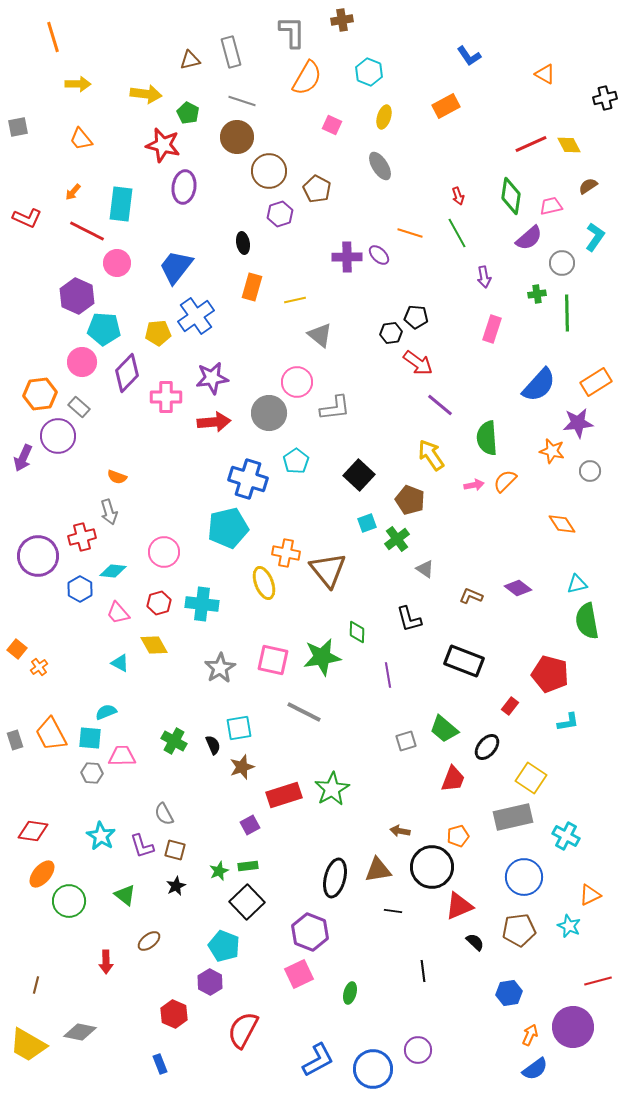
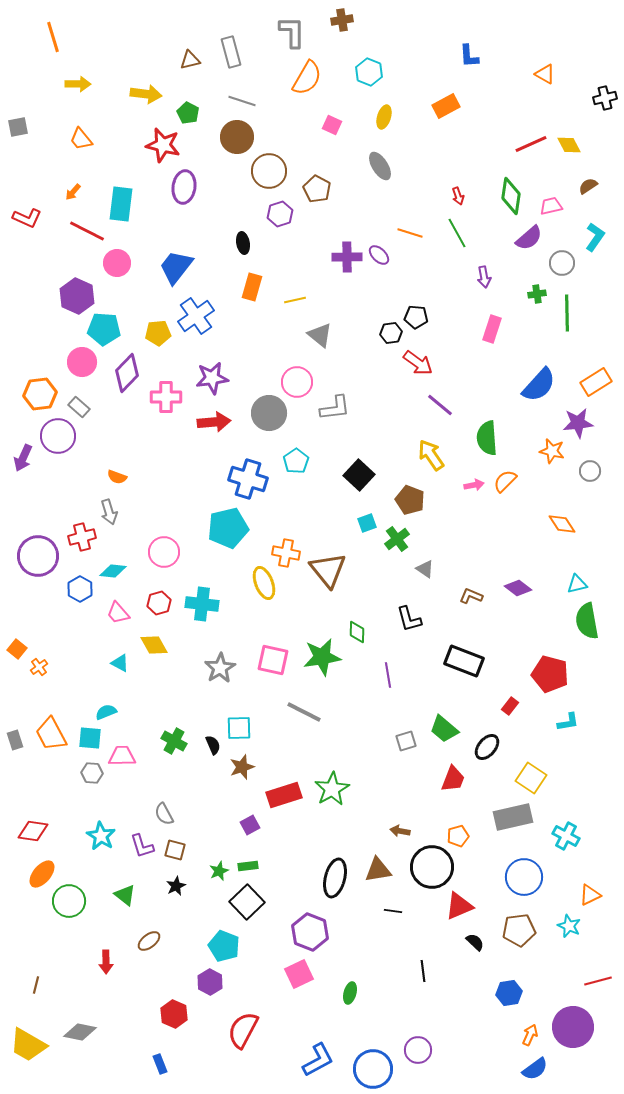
blue L-shape at (469, 56): rotated 30 degrees clockwise
cyan square at (239, 728): rotated 8 degrees clockwise
